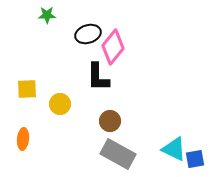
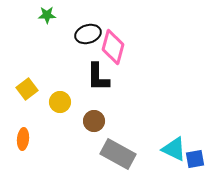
pink diamond: rotated 24 degrees counterclockwise
yellow square: rotated 35 degrees counterclockwise
yellow circle: moved 2 px up
brown circle: moved 16 px left
